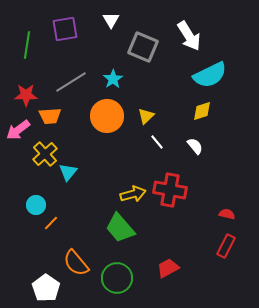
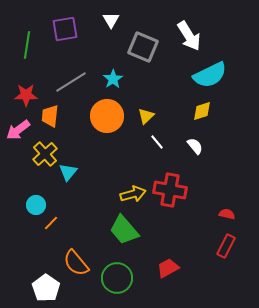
orange trapezoid: rotated 100 degrees clockwise
green trapezoid: moved 4 px right, 2 px down
